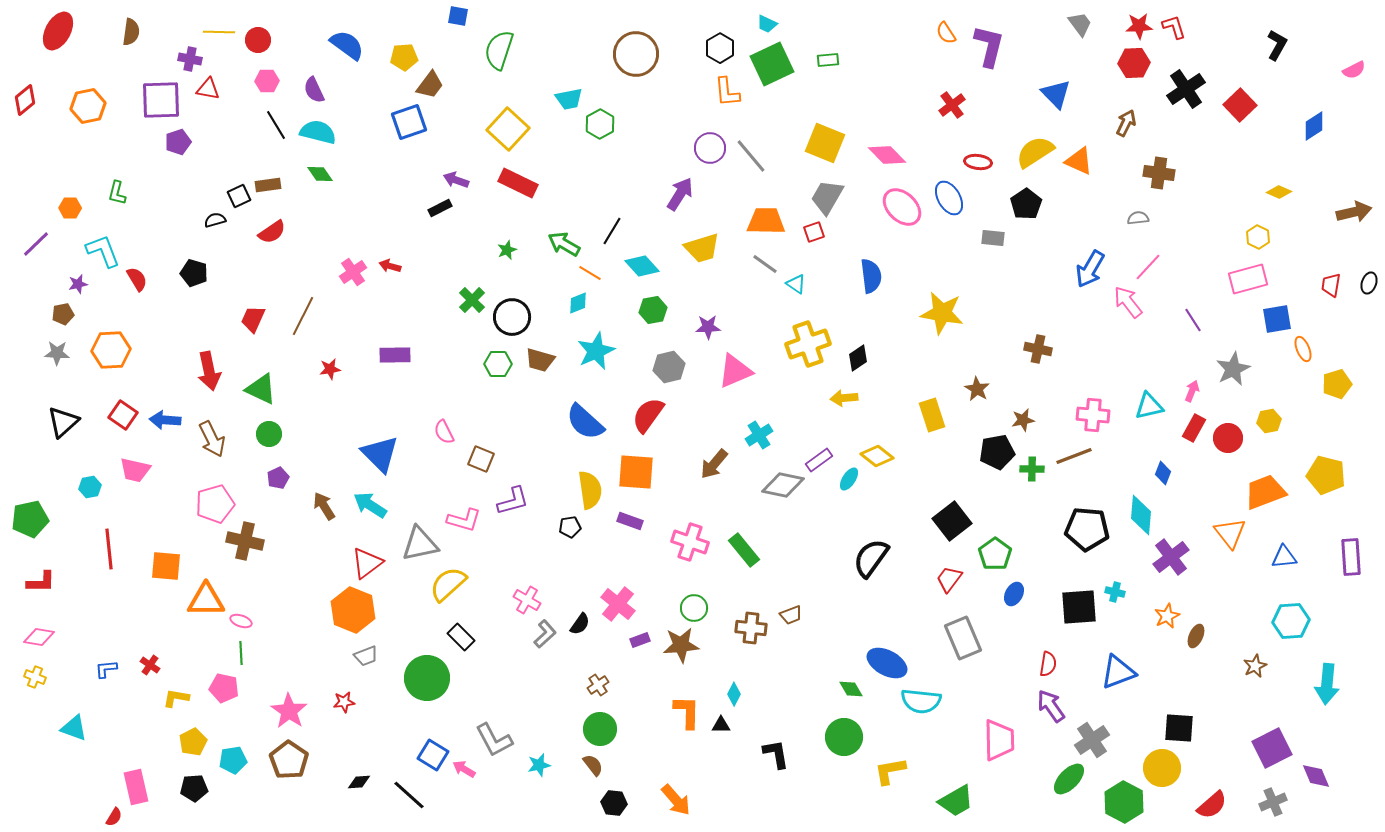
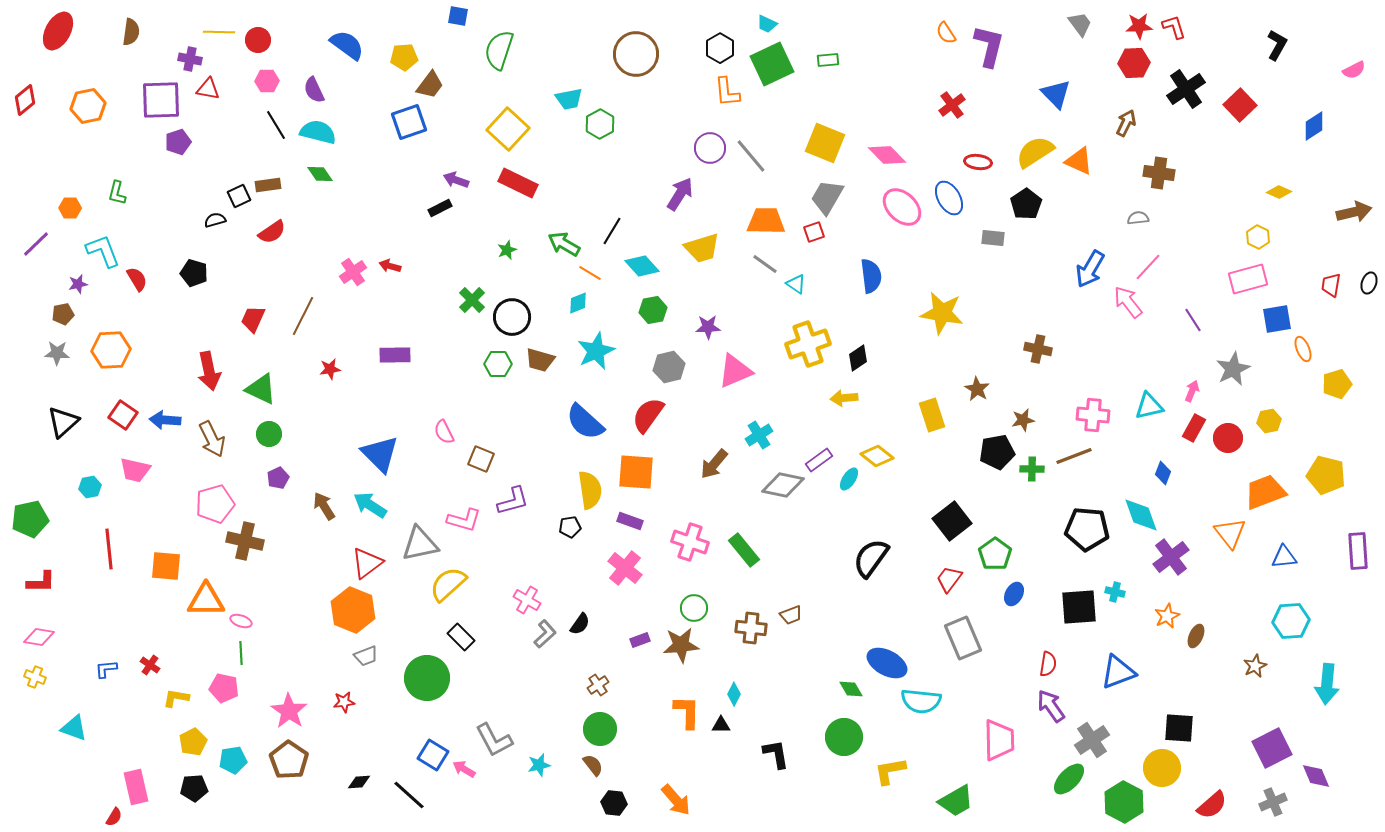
cyan diamond at (1141, 515): rotated 24 degrees counterclockwise
purple rectangle at (1351, 557): moved 7 px right, 6 px up
pink cross at (618, 604): moved 7 px right, 36 px up
